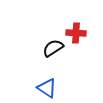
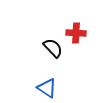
black semicircle: rotated 80 degrees clockwise
